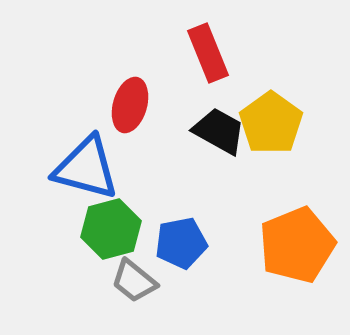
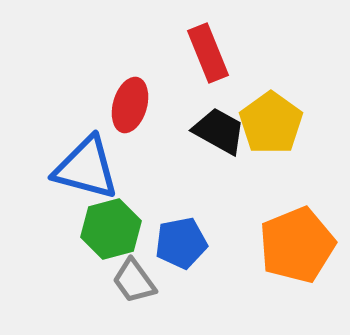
gray trapezoid: rotated 15 degrees clockwise
